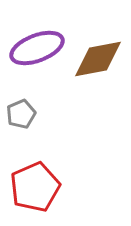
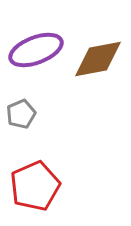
purple ellipse: moved 1 px left, 2 px down
red pentagon: moved 1 px up
